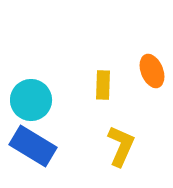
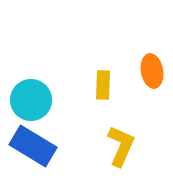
orange ellipse: rotated 12 degrees clockwise
